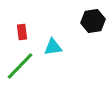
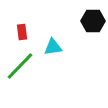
black hexagon: rotated 10 degrees clockwise
